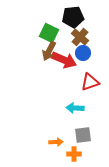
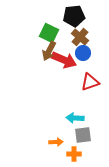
black pentagon: moved 1 px right, 1 px up
cyan arrow: moved 10 px down
